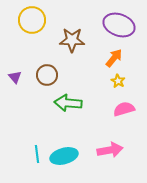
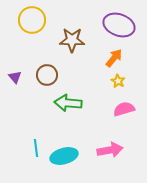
cyan line: moved 1 px left, 6 px up
